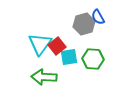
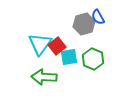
green hexagon: rotated 20 degrees clockwise
